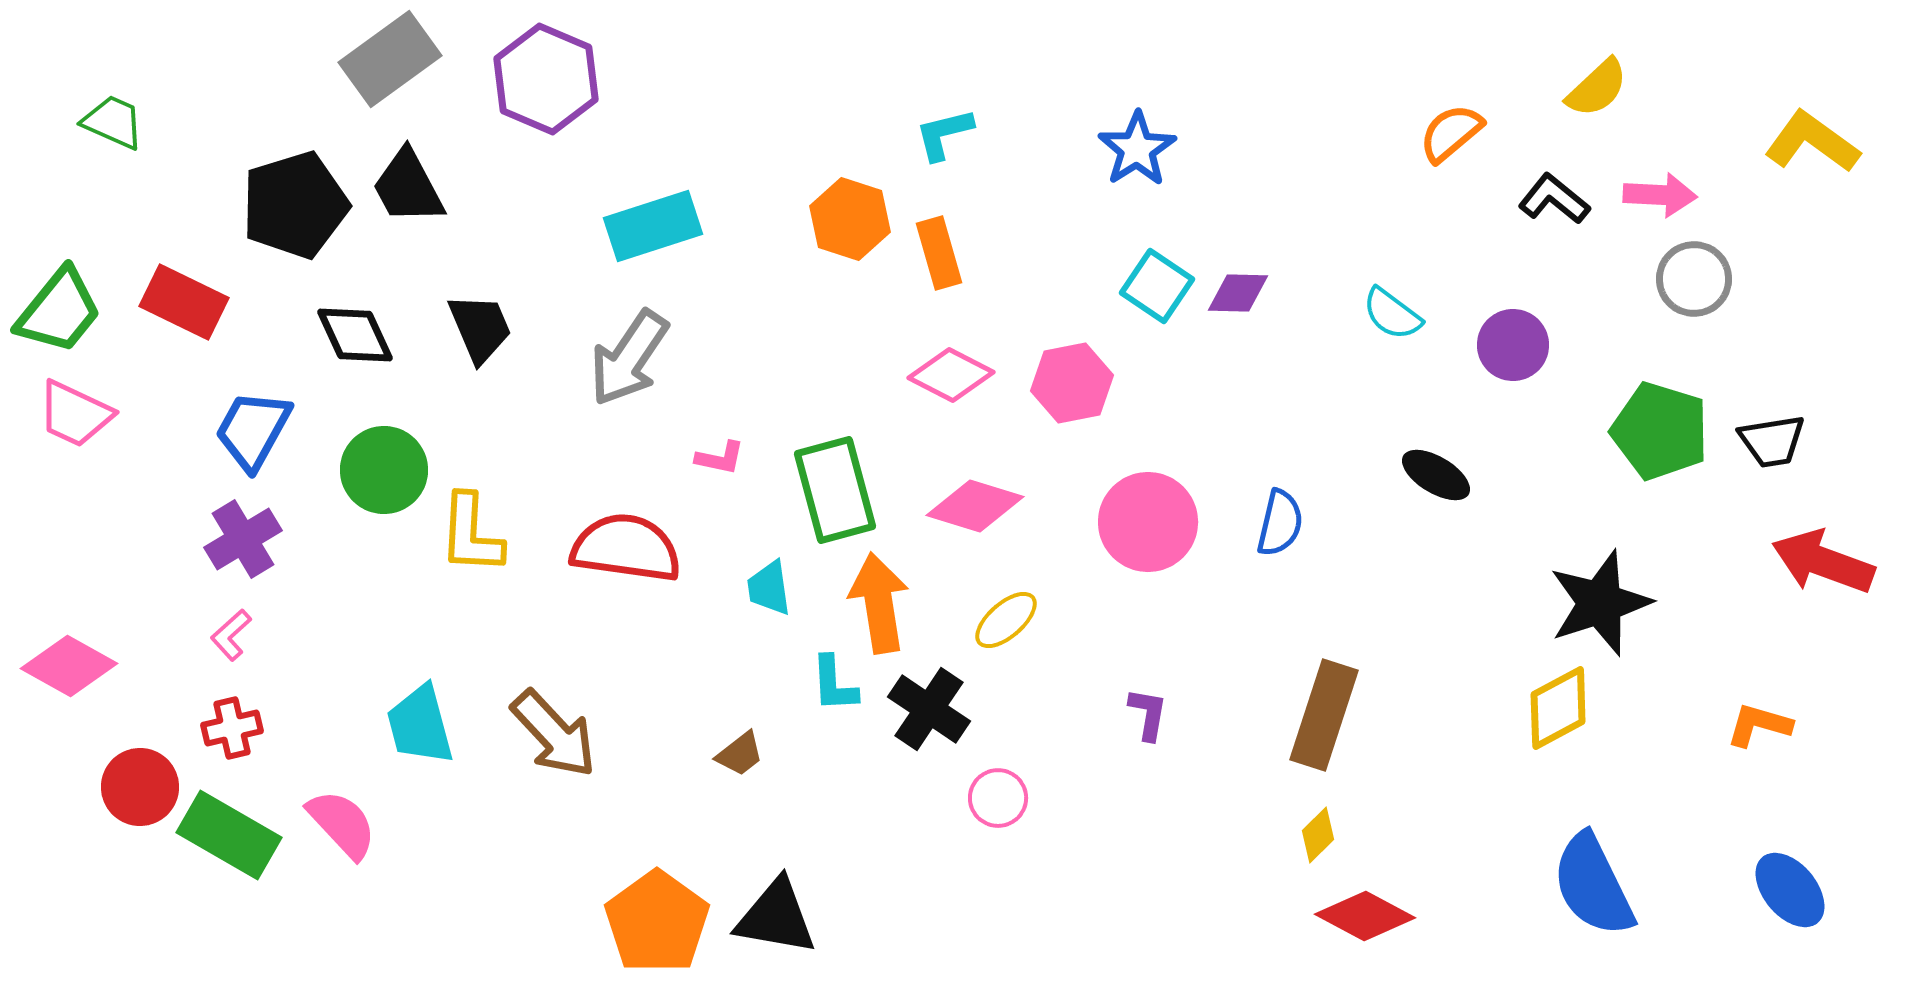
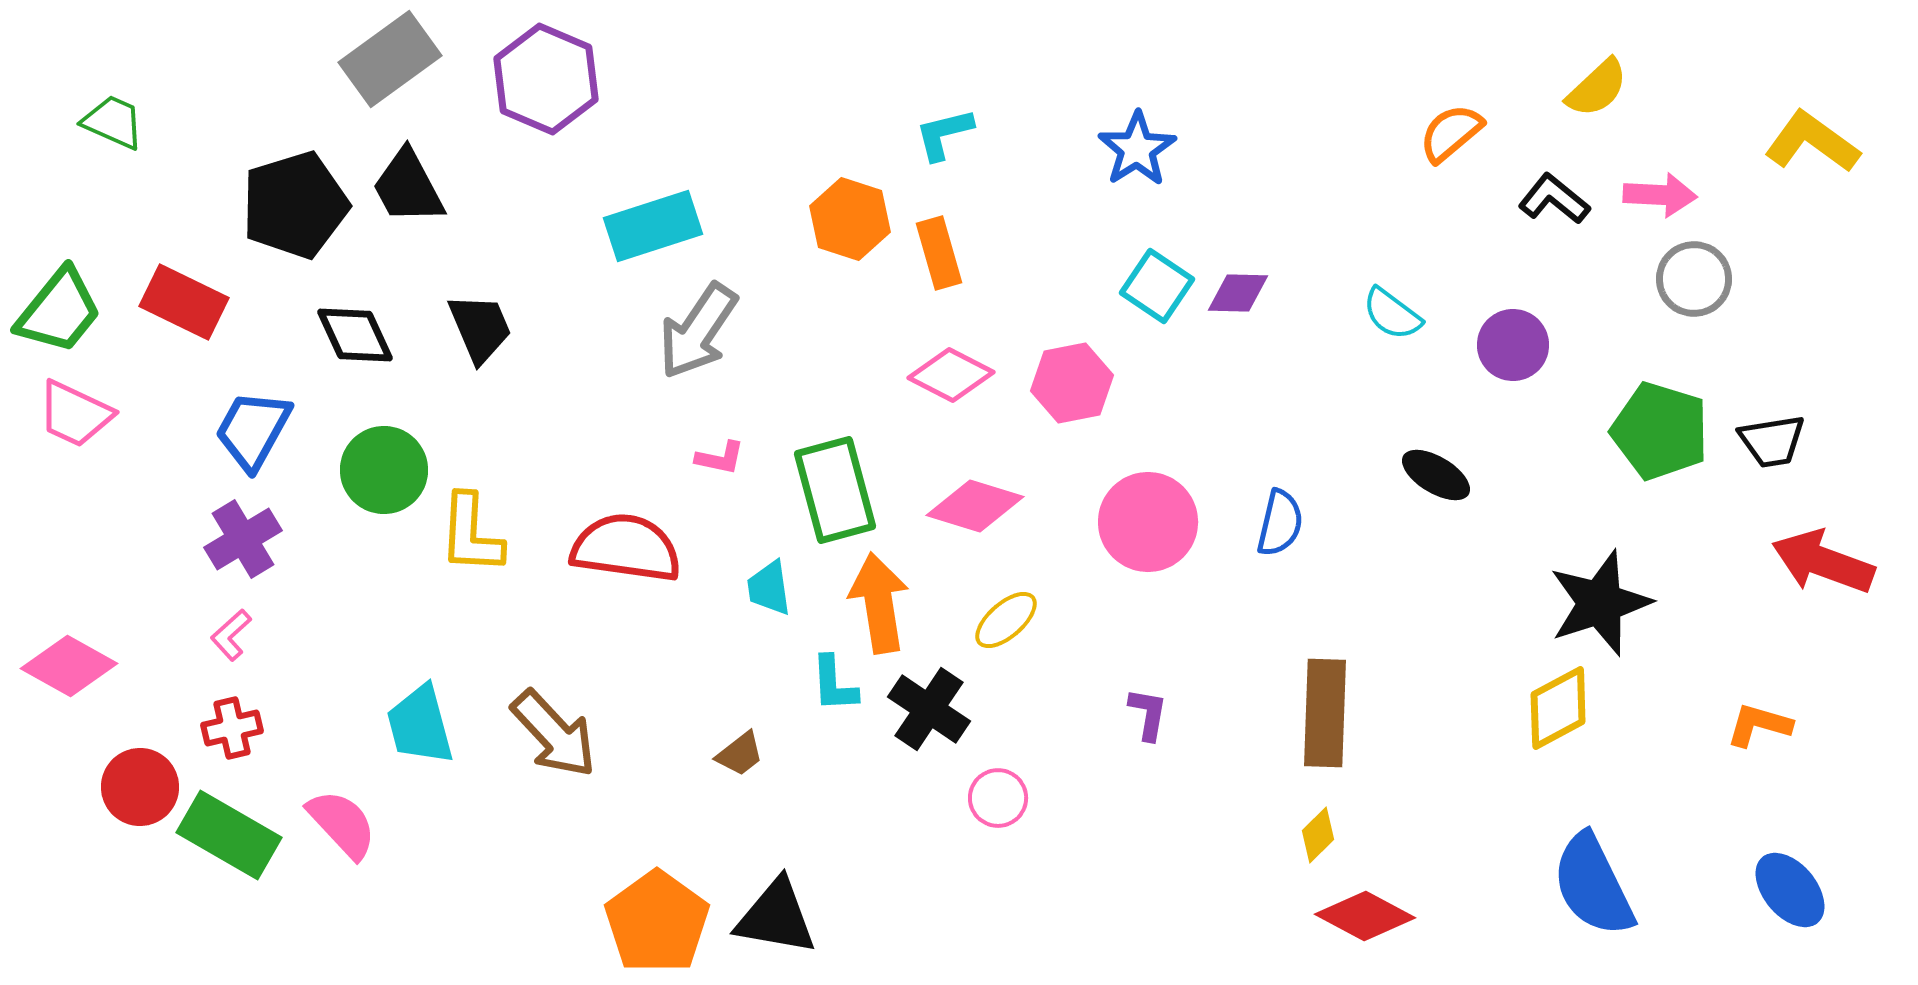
gray arrow at (629, 358): moved 69 px right, 27 px up
brown rectangle at (1324, 715): moved 1 px right, 2 px up; rotated 16 degrees counterclockwise
